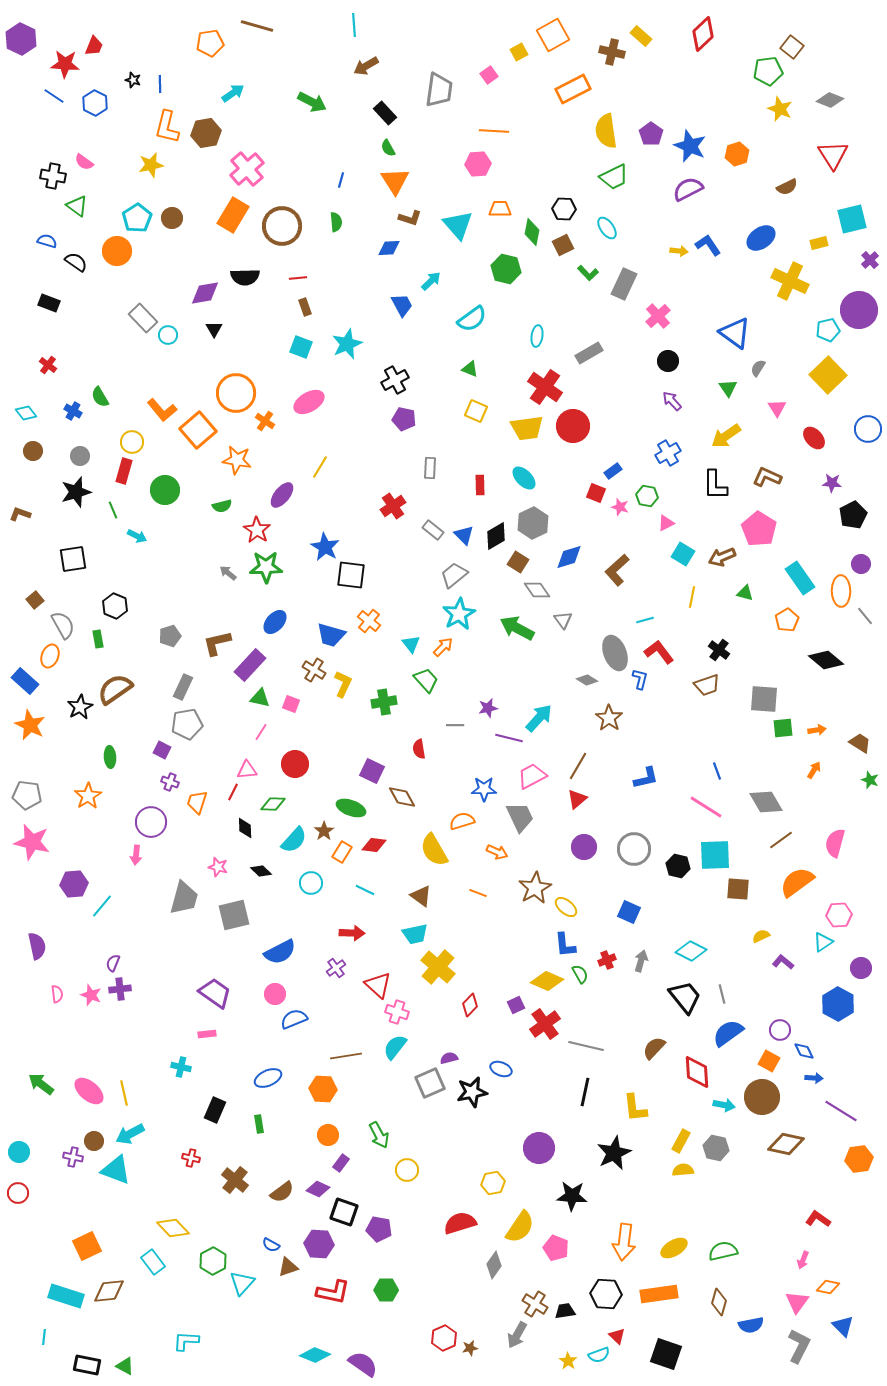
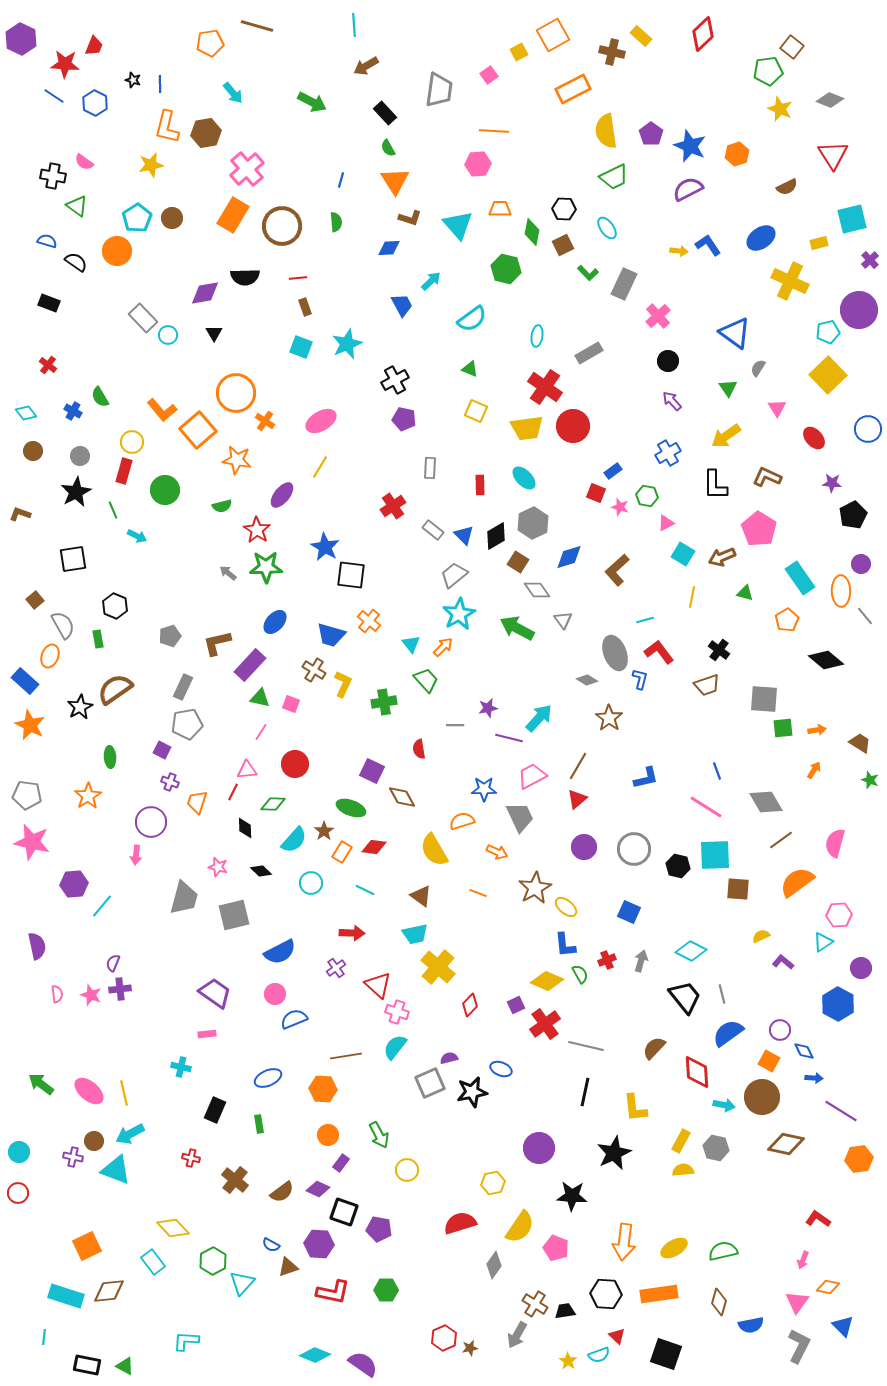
cyan arrow at (233, 93): rotated 85 degrees clockwise
black triangle at (214, 329): moved 4 px down
cyan pentagon at (828, 330): moved 2 px down
pink ellipse at (309, 402): moved 12 px right, 19 px down
black star at (76, 492): rotated 12 degrees counterclockwise
red diamond at (374, 845): moved 2 px down
